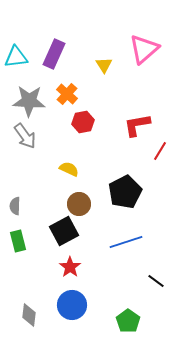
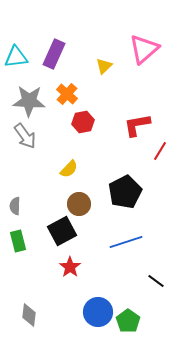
yellow triangle: moved 1 px down; rotated 18 degrees clockwise
yellow semicircle: rotated 108 degrees clockwise
black square: moved 2 px left
blue circle: moved 26 px right, 7 px down
